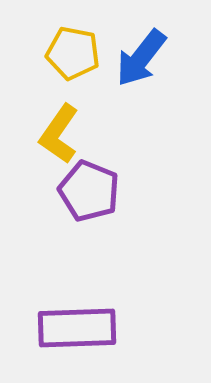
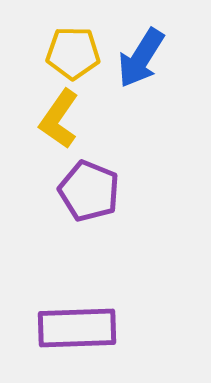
yellow pentagon: rotated 10 degrees counterclockwise
blue arrow: rotated 6 degrees counterclockwise
yellow L-shape: moved 15 px up
